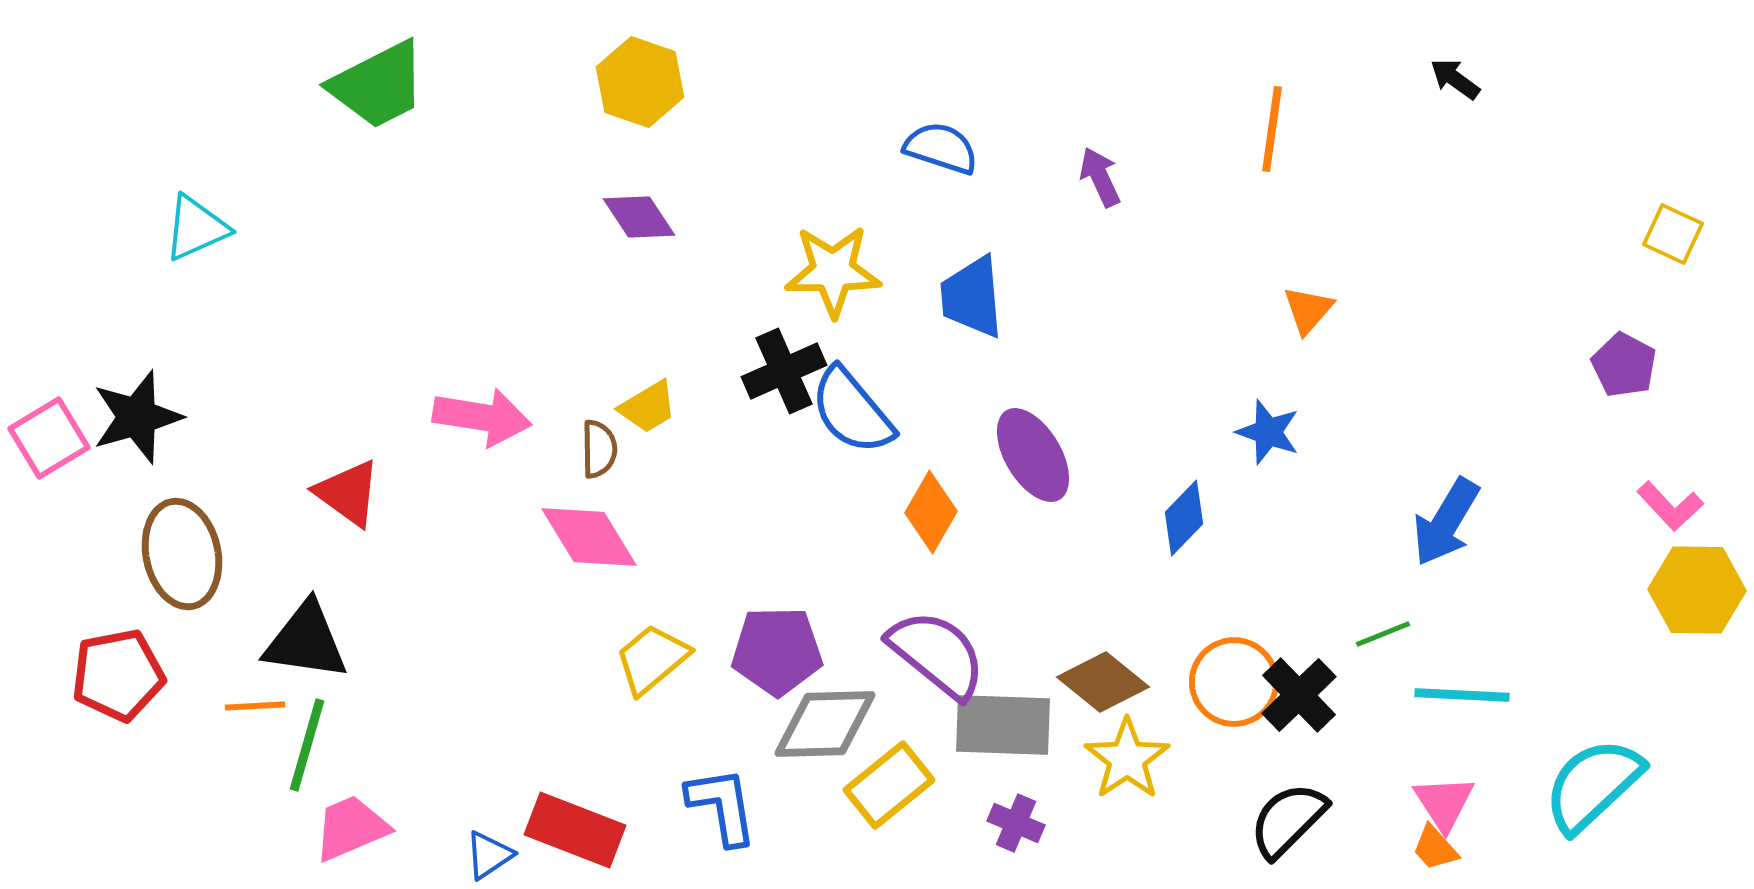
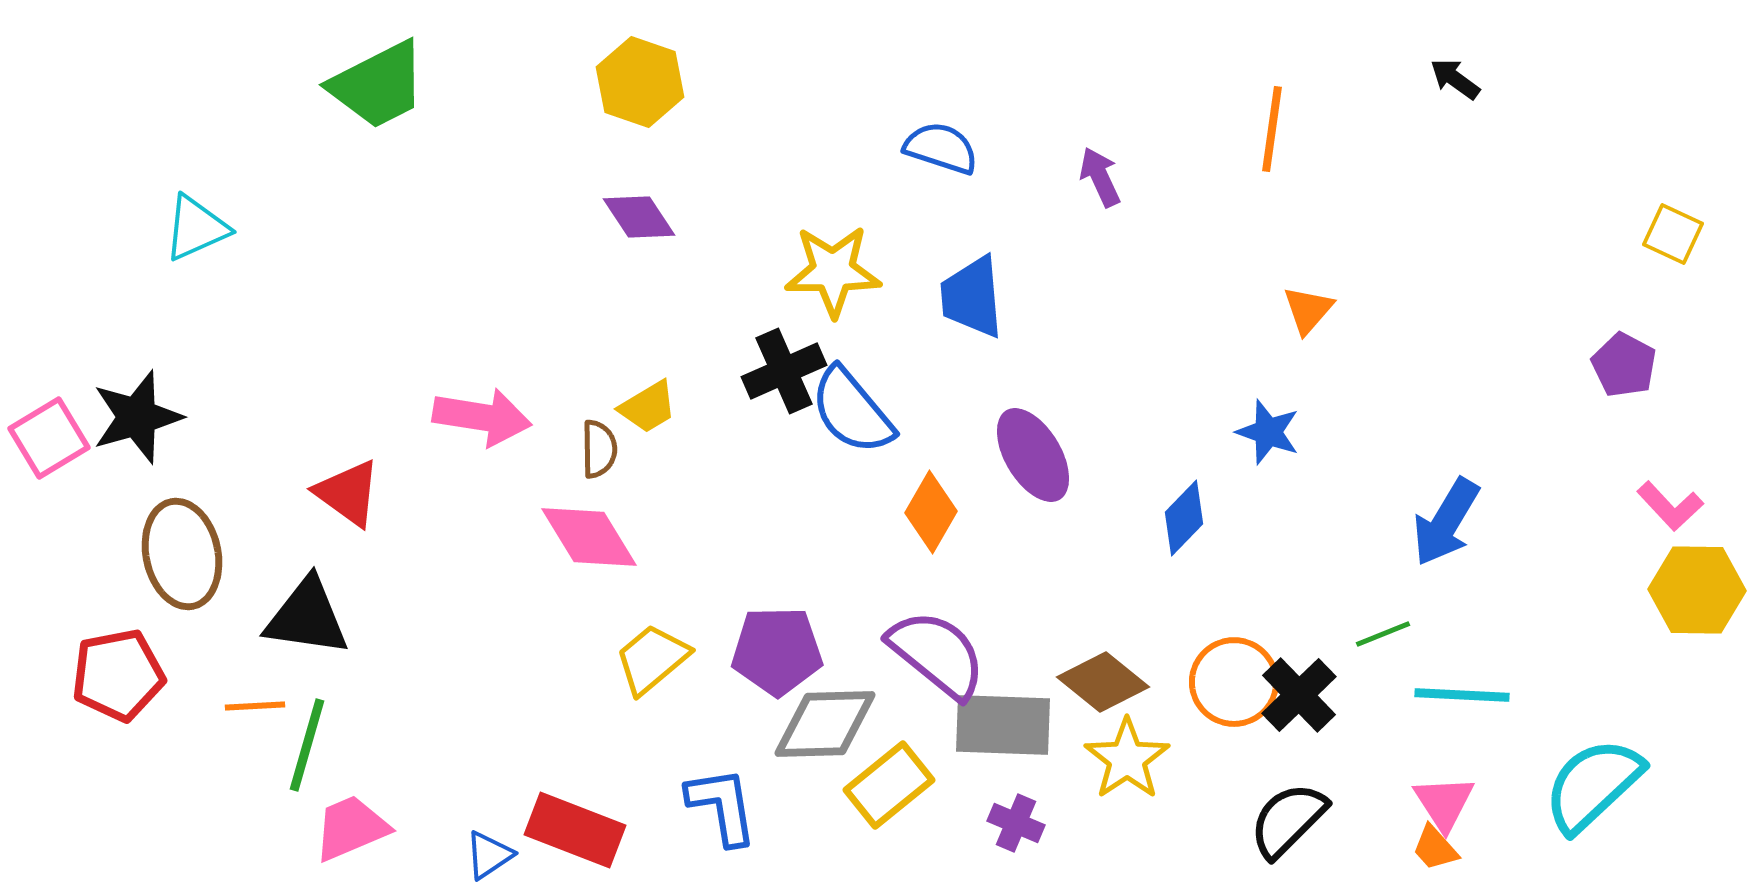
black triangle at (306, 641): moved 1 px right, 24 px up
